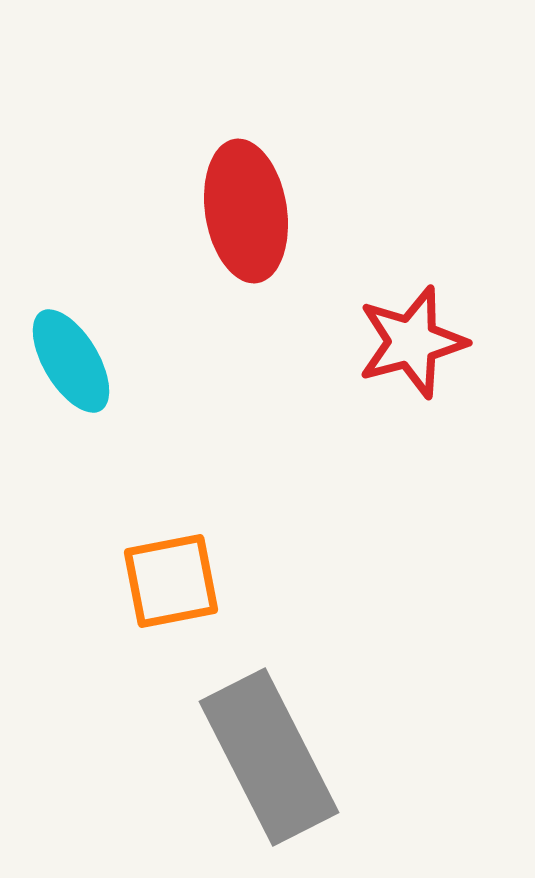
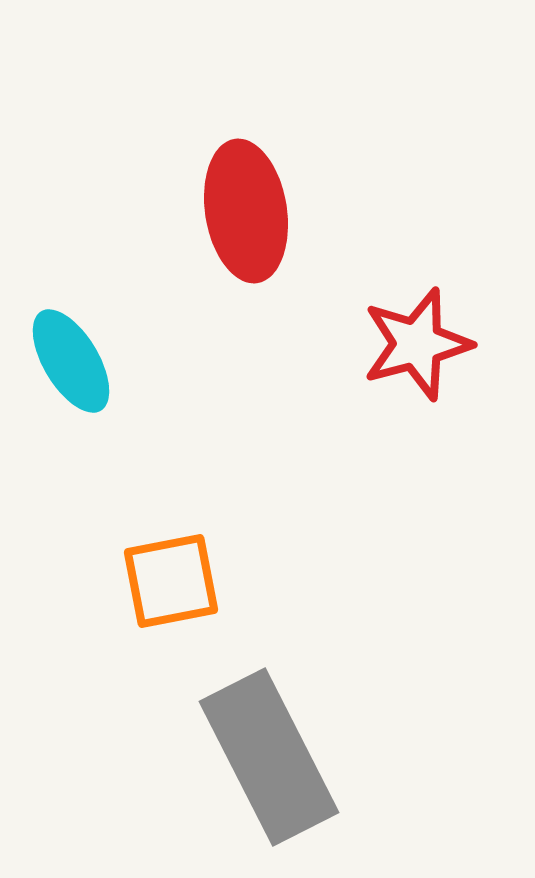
red star: moved 5 px right, 2 px down
